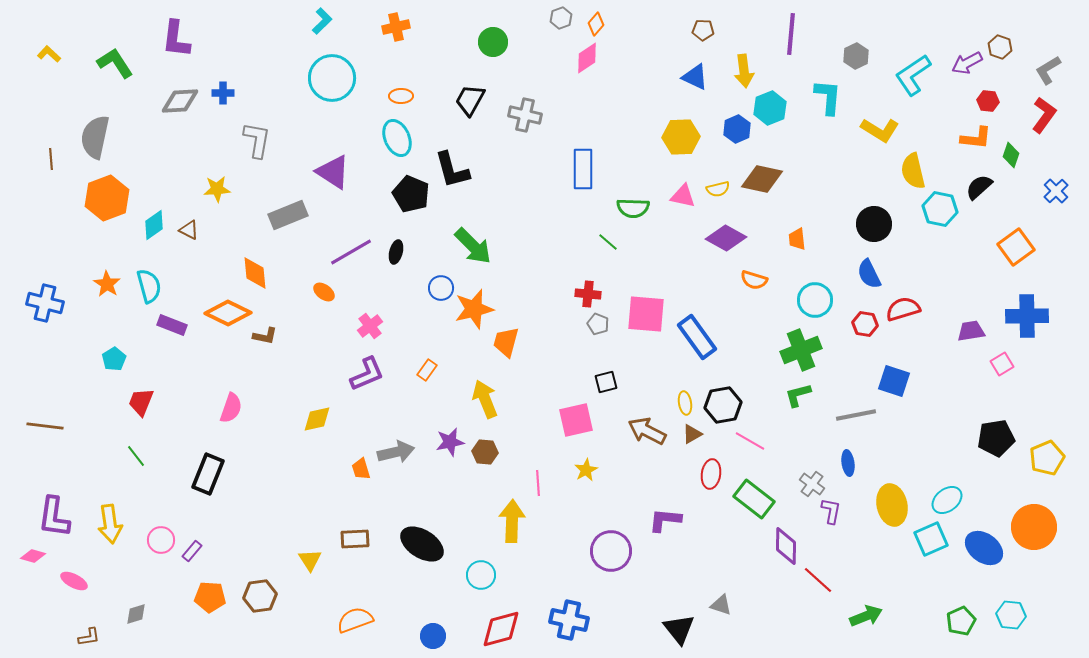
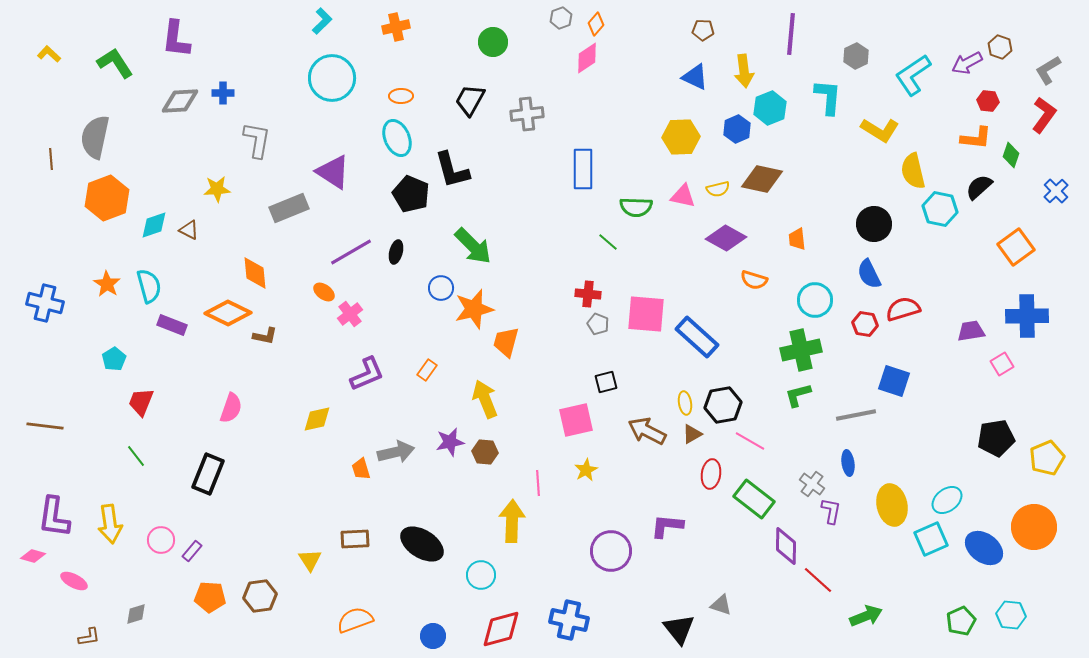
gray cross at (525, 115): moved 2 px right, 1 px up; rotated 20 degrees counterclockwise
green semicircle at (633, 208): moved 3 px right, 1 px up
gray rectangle at (288, 215): moved 1 px right, 7 px up
cyan diamond at (154, 225): rotated 16 degrees clockwise
pink cross at (370, 326): moved 20 px left, 12 px up
blue rectangle at (697, 337): rotated 12 degrees counterclockwise
green cross at (801, 350): rotated 9 degrees clockwise
purple L-shape at (665, 520): moved 2 px right, 6 px down
